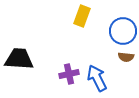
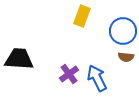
purple cross: rotated 24 degrees counterclockwise
